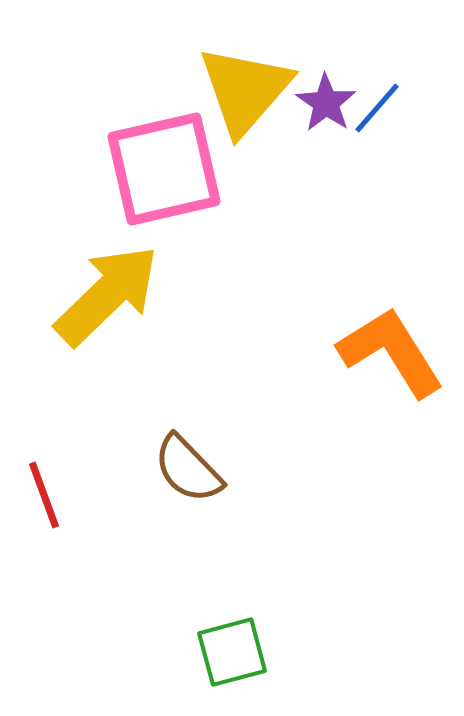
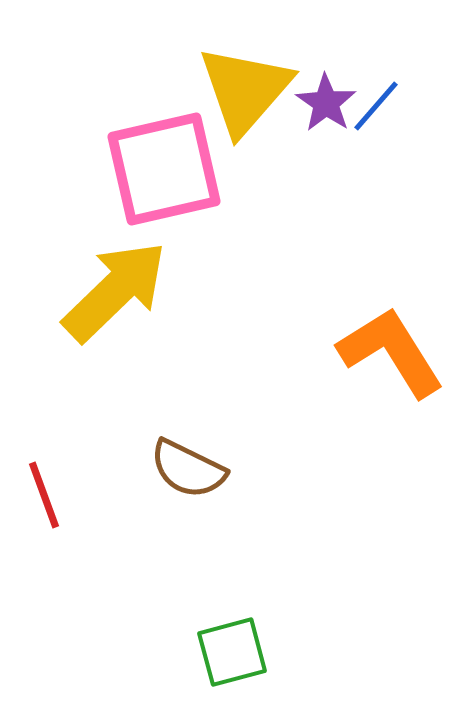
blue line: moved 1 px left, 2 px up
yellow arrow: moved 8 px right, 4 px up
brown semicircle: rotated 20 degrees counterclockwise
